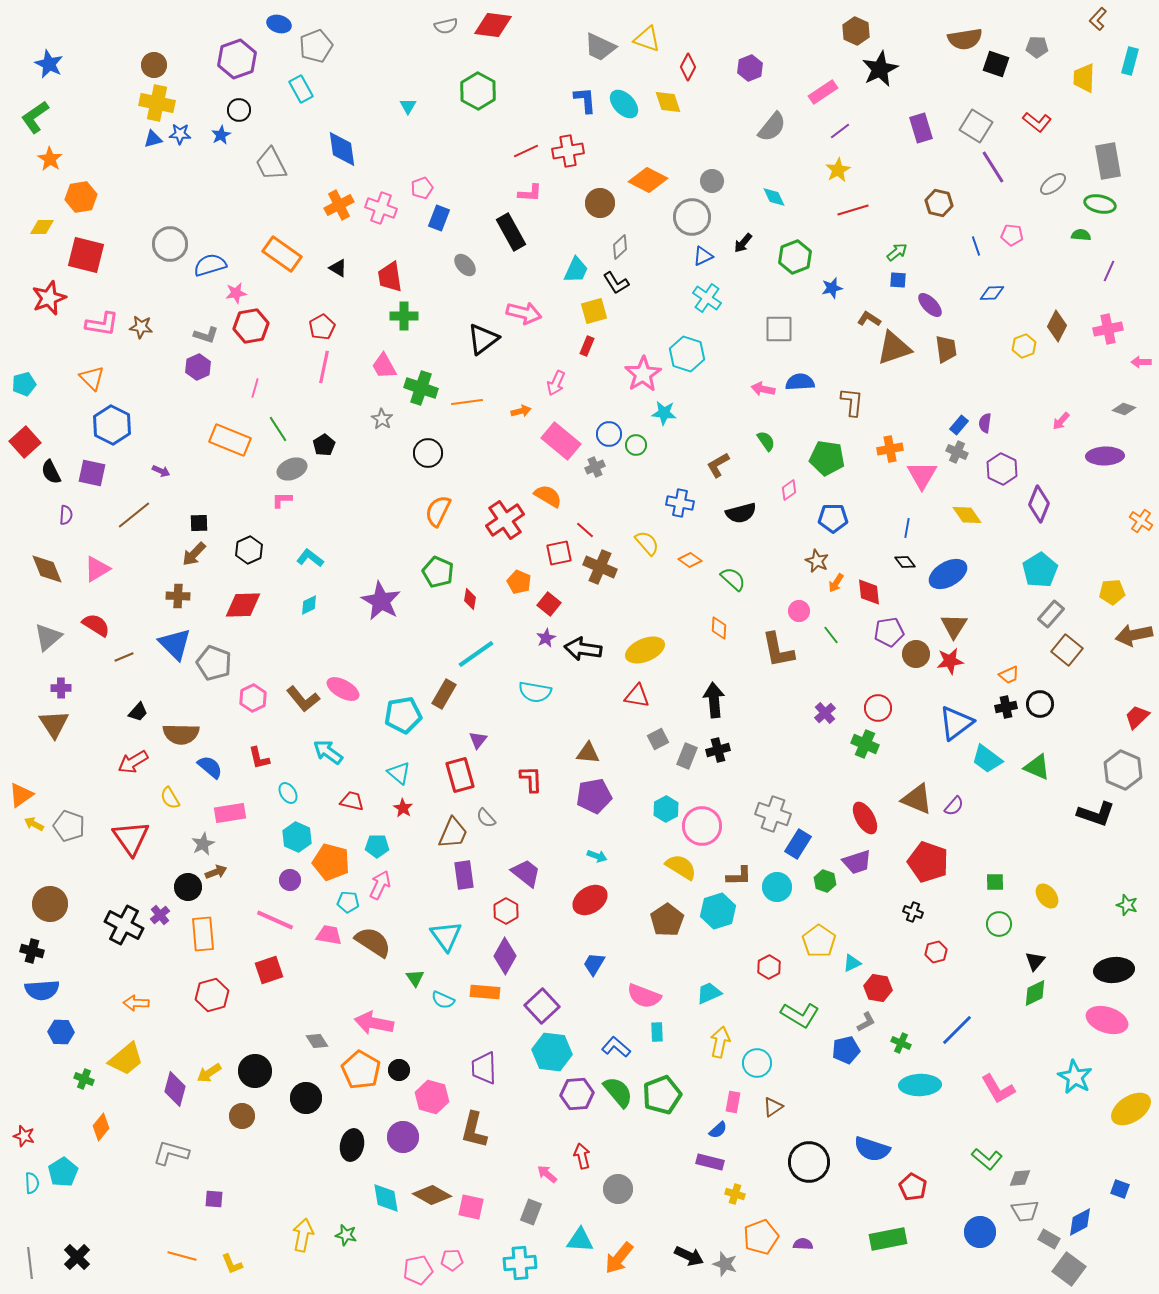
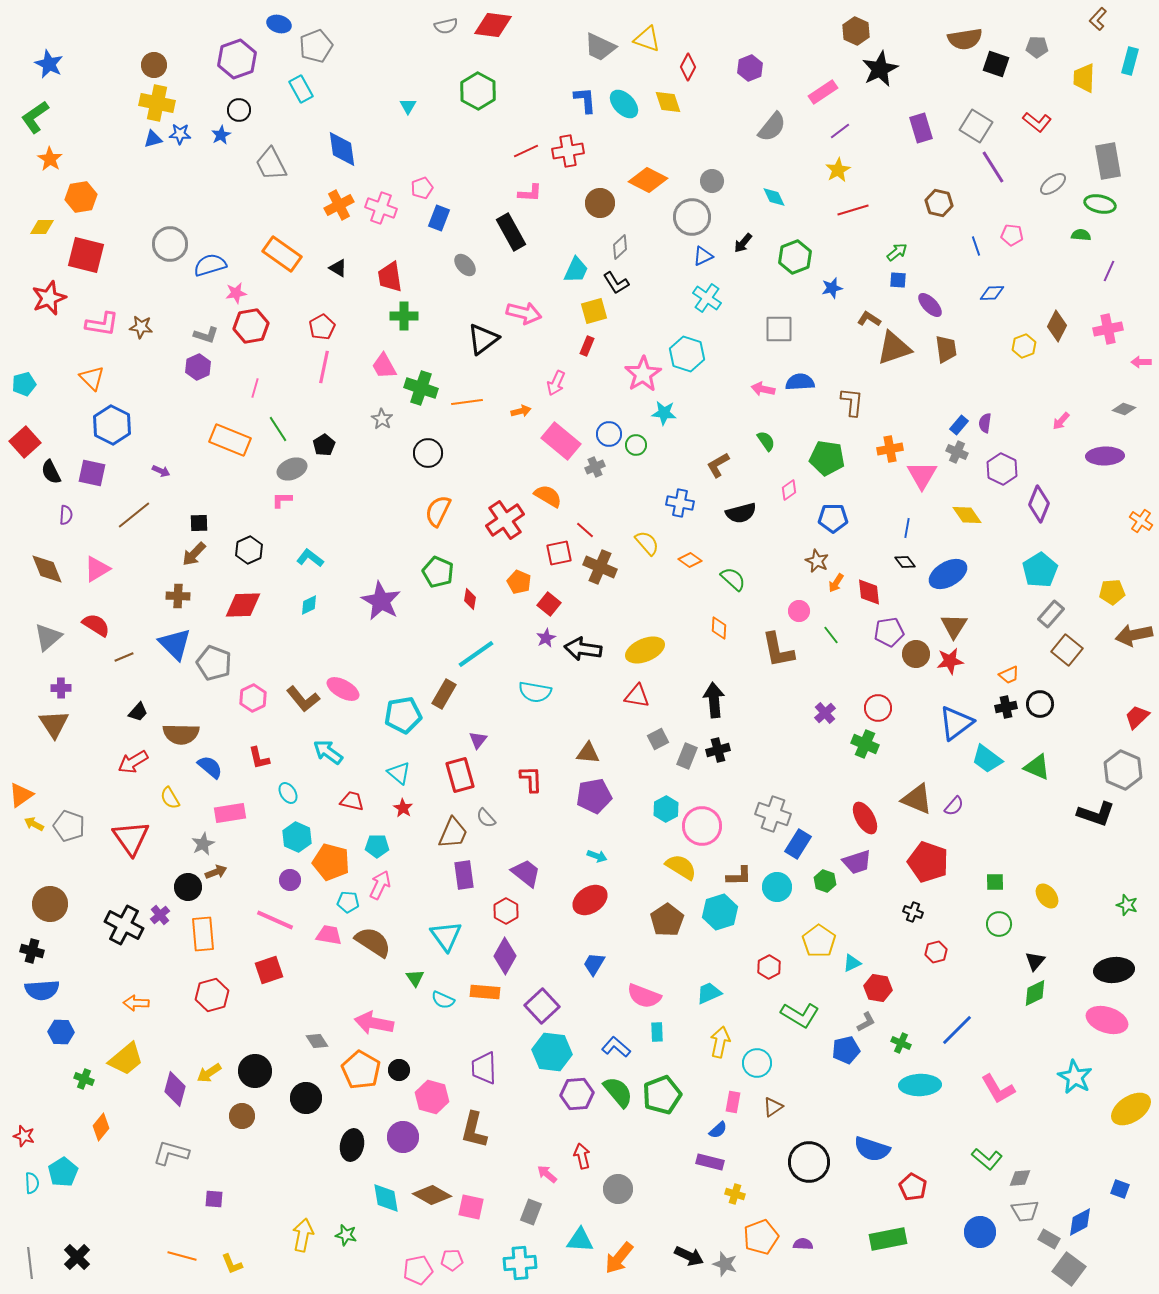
cyan hexagon at (718, 911): moved 2 px right, 1 px down
